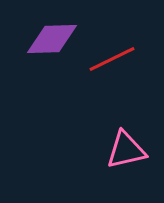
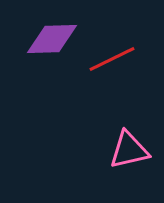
pink triangle: moved 3 px right
